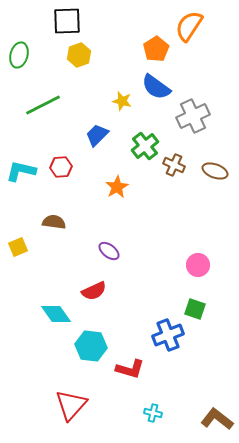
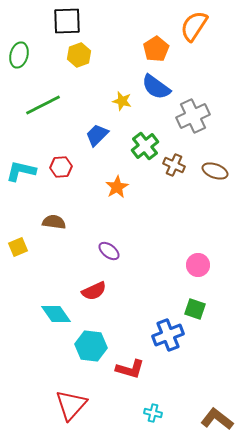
orange semicircle: moved 5 px right
